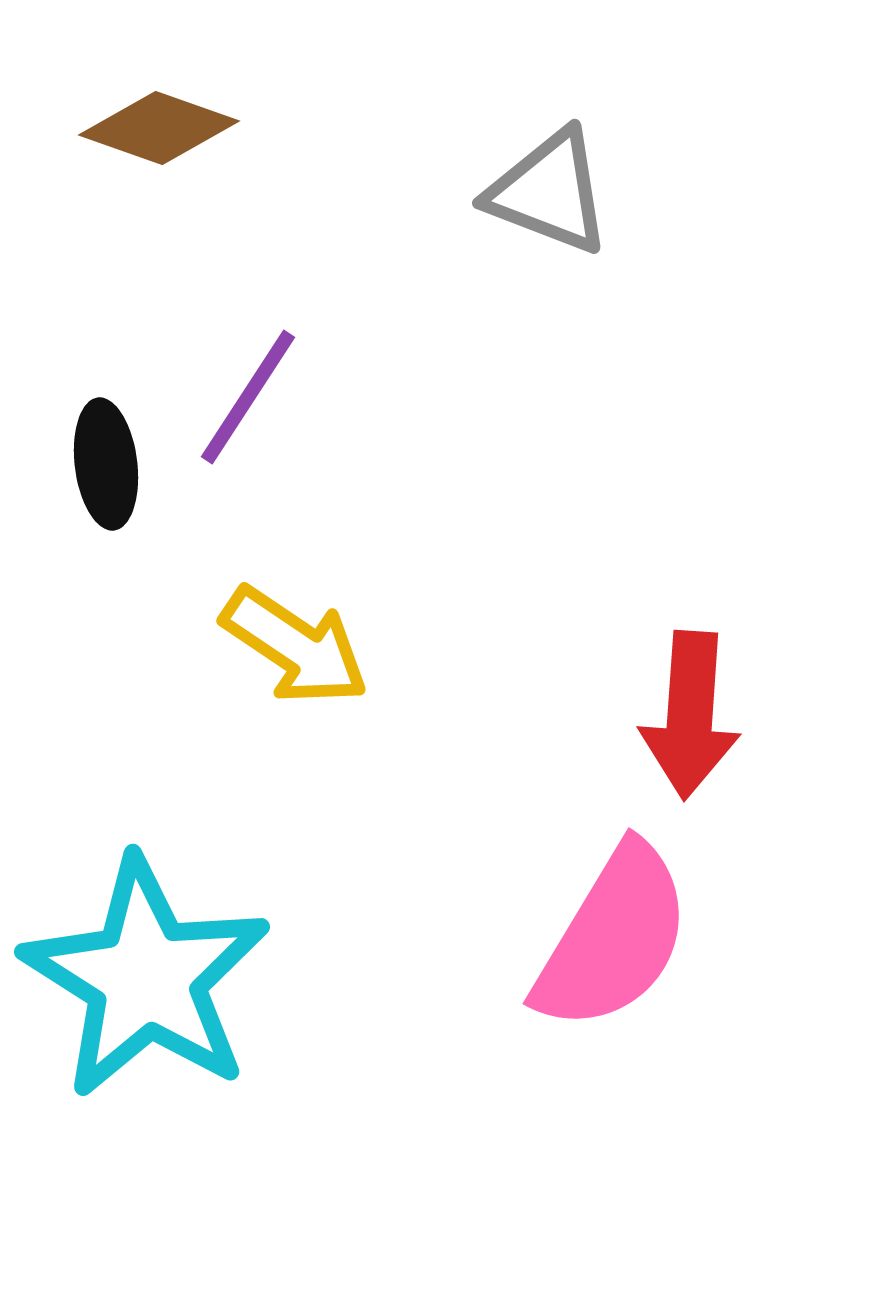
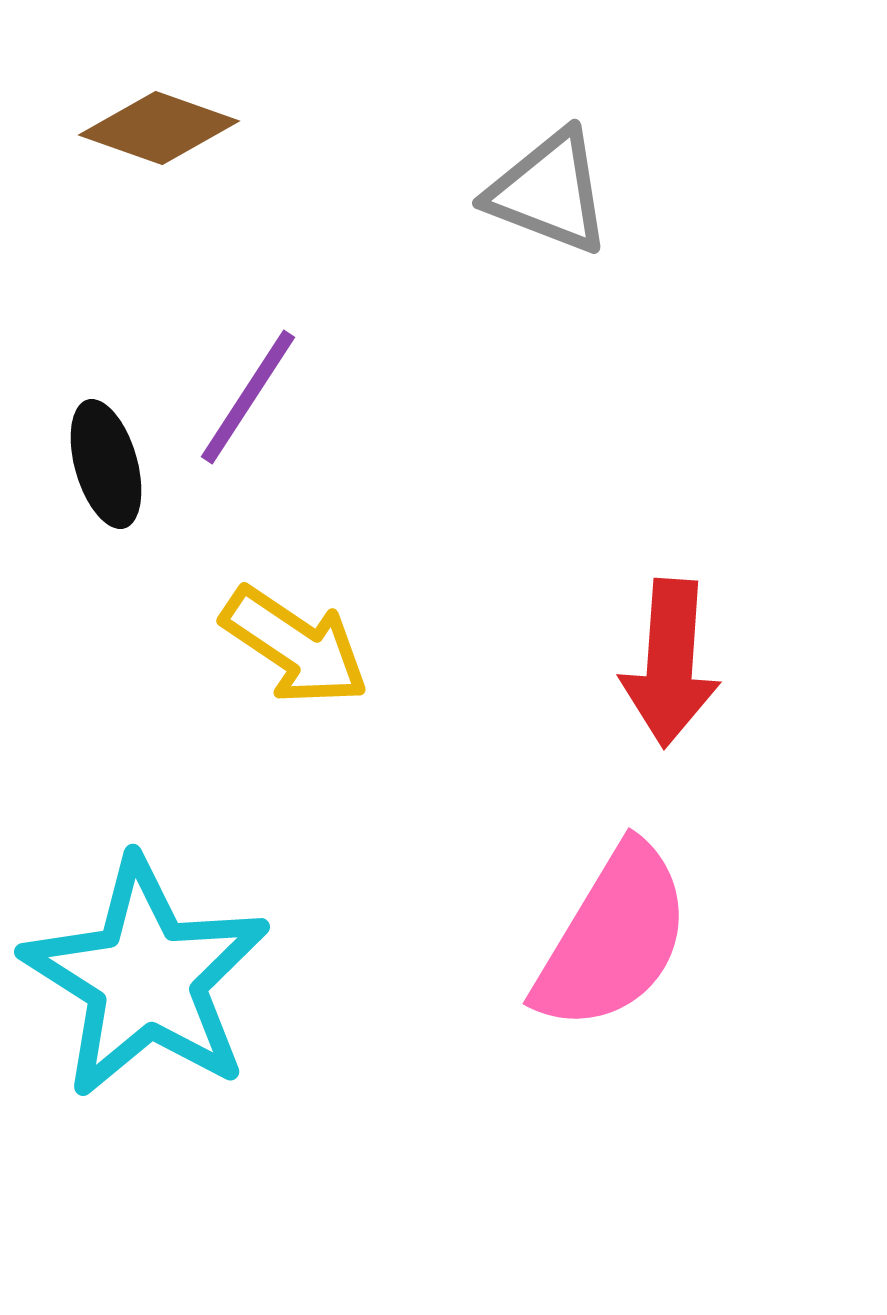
black ellipse: rotated 9 degrees counterclockwise
red arrow: moved 20 px left, 52 px up
